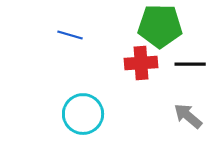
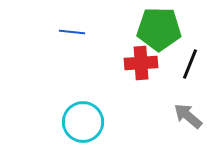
green pentagon: moved 1 px left, 3 px down
blue line: moved 2 px right, 3 px up; rotated 10 degrees counterclockwise
black line: rotated 68 degrees counterclockwise
cyan circle: moved 8 px down
